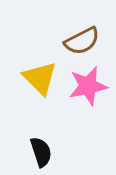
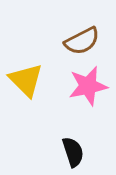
yellow triangle: moved 14 px left, 2 px down
black semicircle: moved 32 px right
